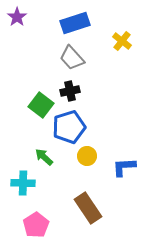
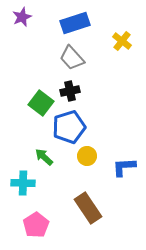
purple star: moved 5 px right; rotated 12 degrees clockwise
green square: moved 2 px up
